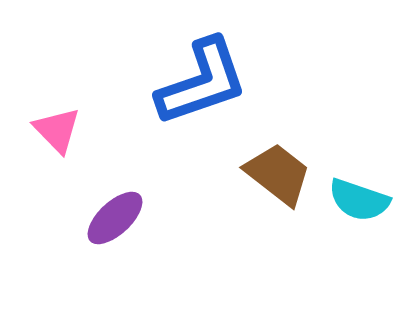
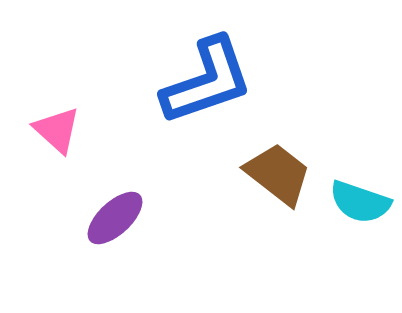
blue L-shape: moved 5 px right, 1 px up
pink triangle: rotated 4 degrees counterclockwise
cyan semicircle: moved 1 px right, 2 px down
